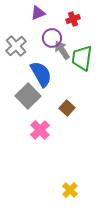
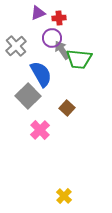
red cross: moved 14 px left, 1 px up; rotated 16 degrees clockwise
green trapezoid: moved 3 px left, 1 px down; rotated 92 degrees counterclockwise
yellow cross: moved 6 px left, 6 px down
